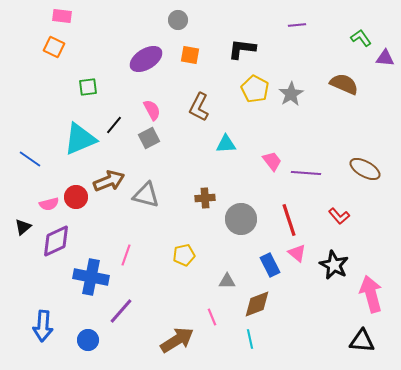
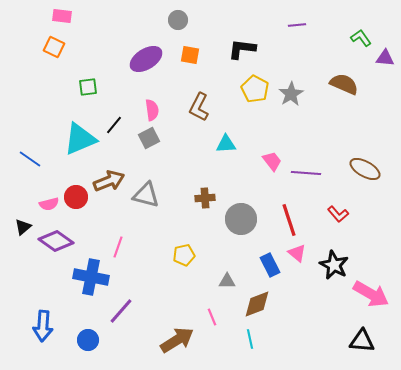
pink semicircle at (152, 110): rotated 20 degrees clockwise
red L-shape at (339, 216): moved 1 px left, 2 px up
purple diamond at (56, 241): rotated 60 degrees clockwise
pink line at (126, 255): moved 8 px left, 8 px up
pink arrow at (371, 294): rotated 135 degrees clockwise
